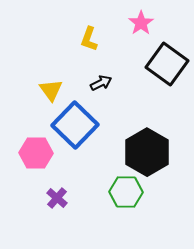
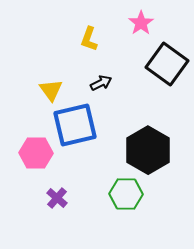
blue square: rotated 33 degrees clockwise
black hexagon: moved 1 px right, 2 px up
green hexagon: moved 2 px down
